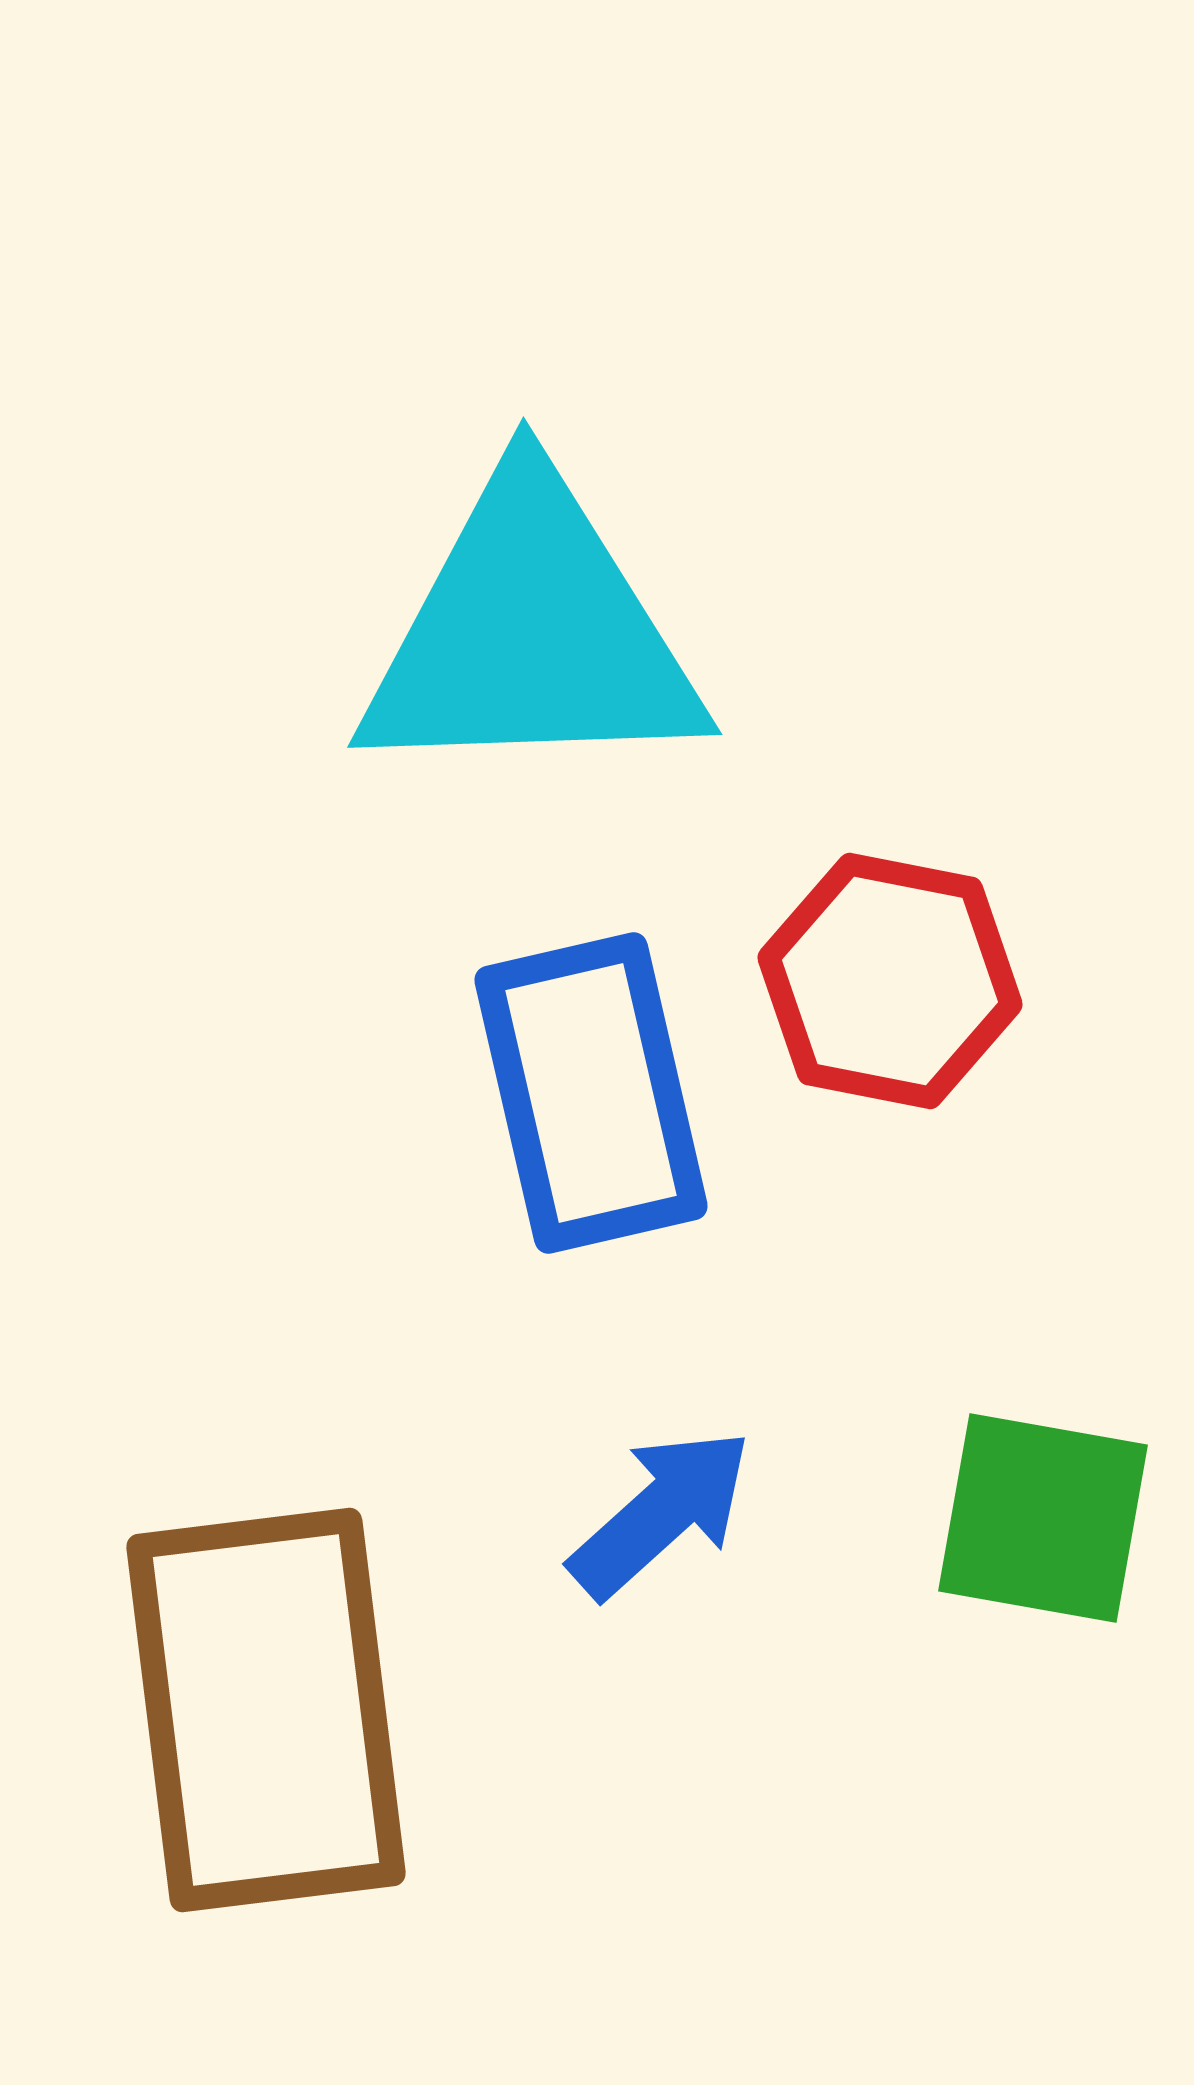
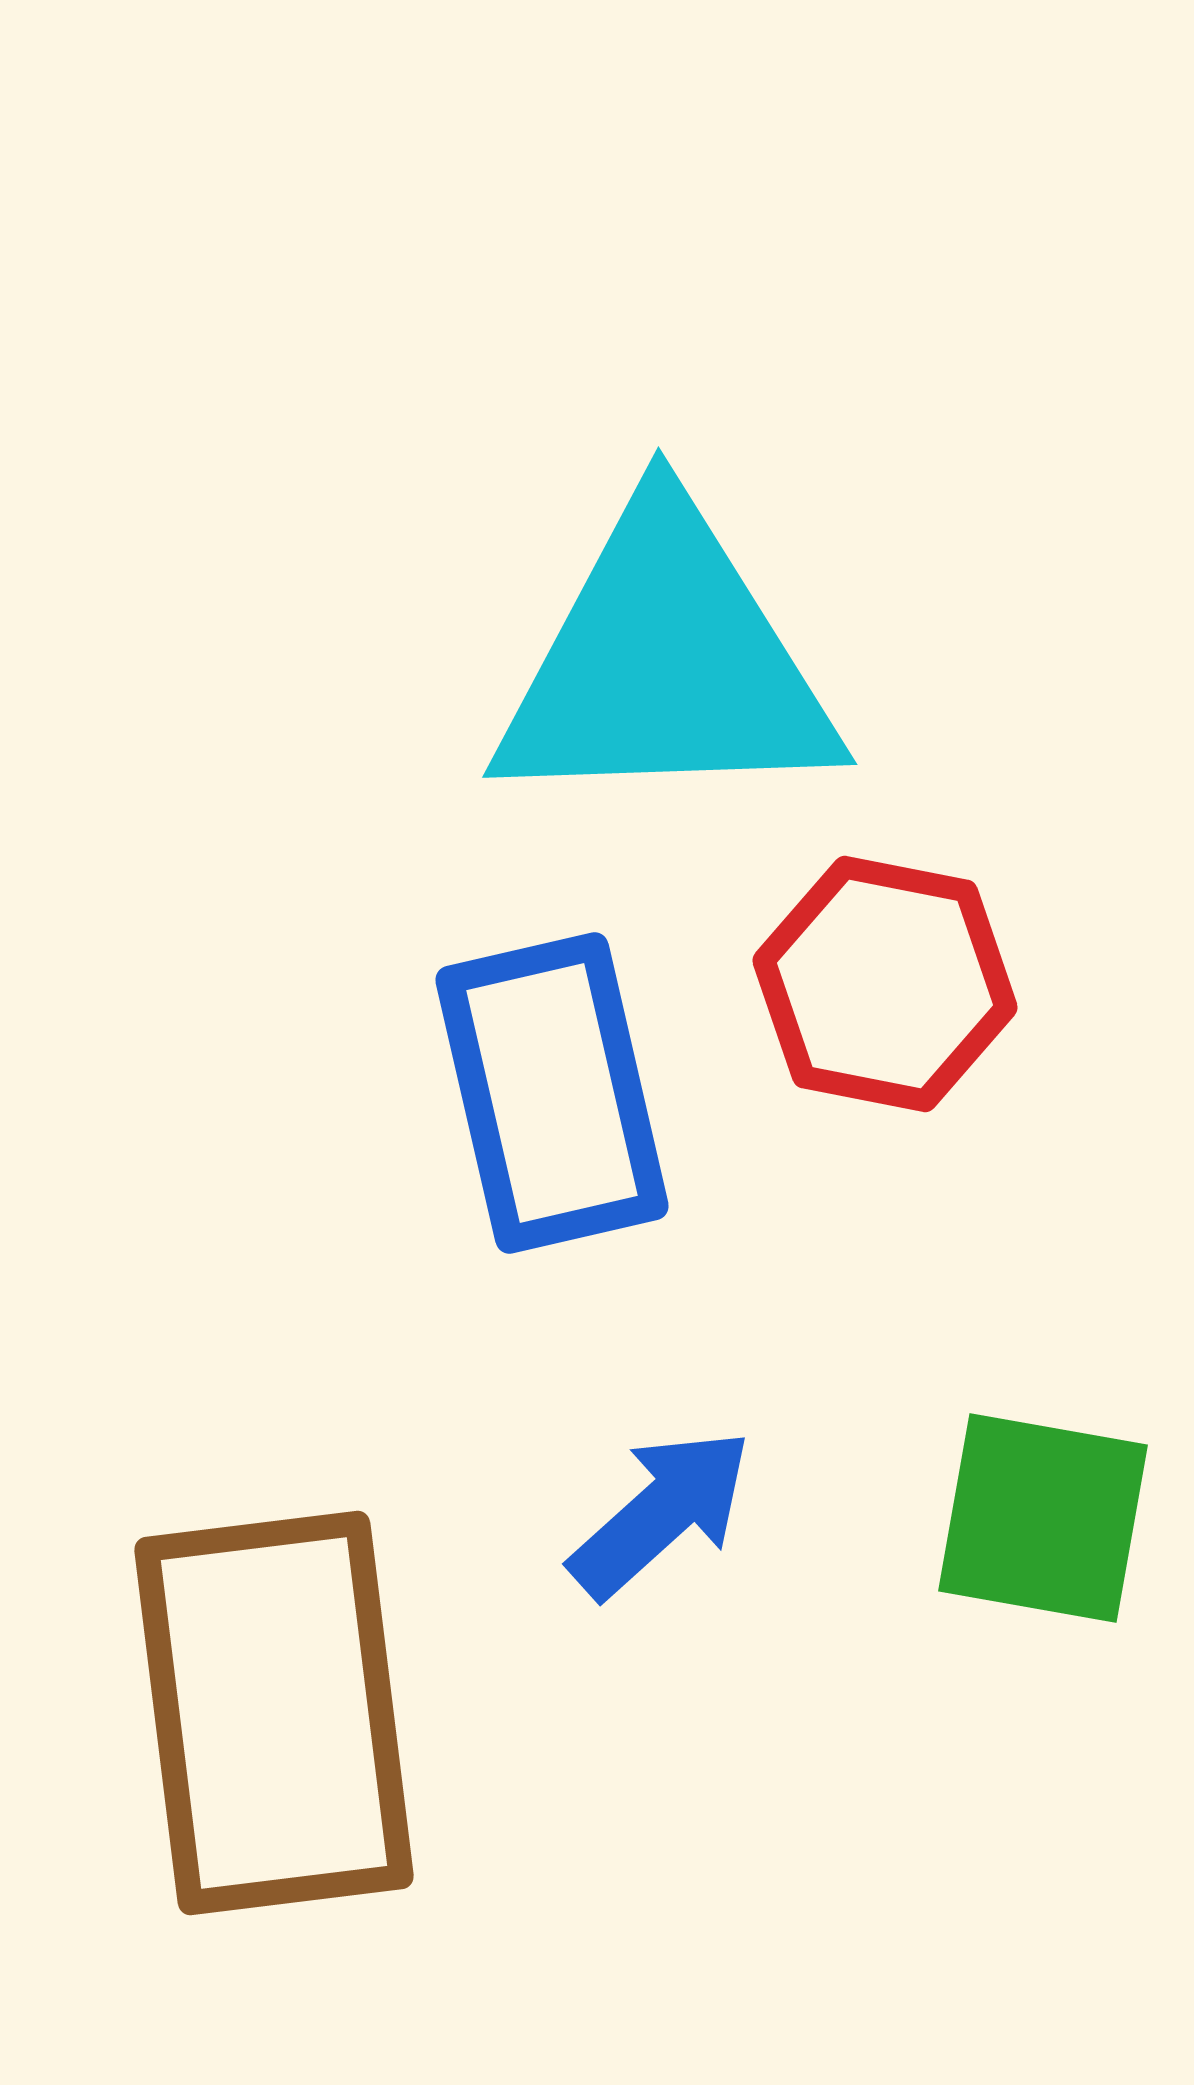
cyan triangle: moved 135 px right, 30 px down
red hexagon: moved 5 px left, 3 px down
blue rectangle: moved 39 px left
brown rectangle: moved 8 px right, 3 px down
